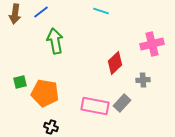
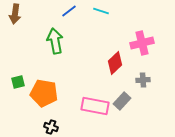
blue line: moved 28 px right, 1 px up
pink cross: moved 10 px left, 1 px up
green square: moved 2 px left
orange pentagon: moved 1 px left
gray rectangle: moved 2 px up
